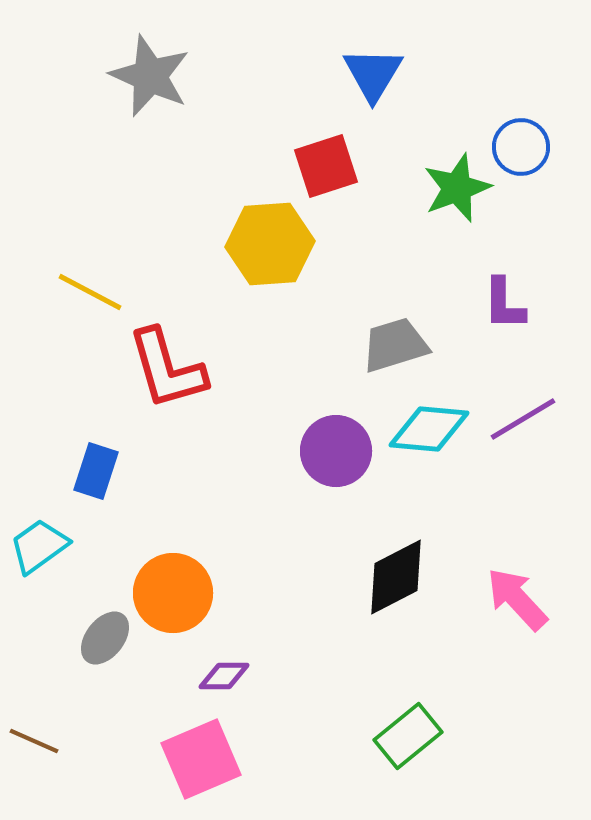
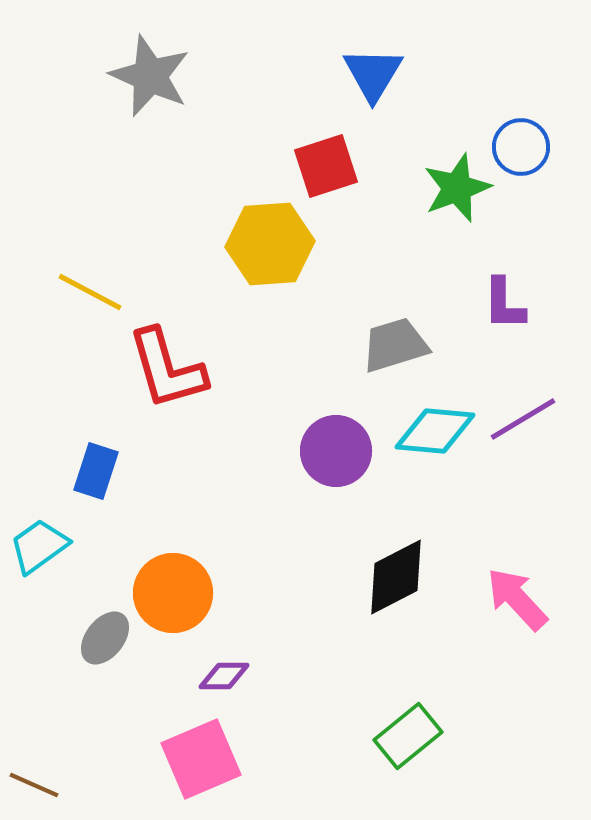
cyan diamond: moved 6 px right, 2 px down
brown line: moved 44 px down
